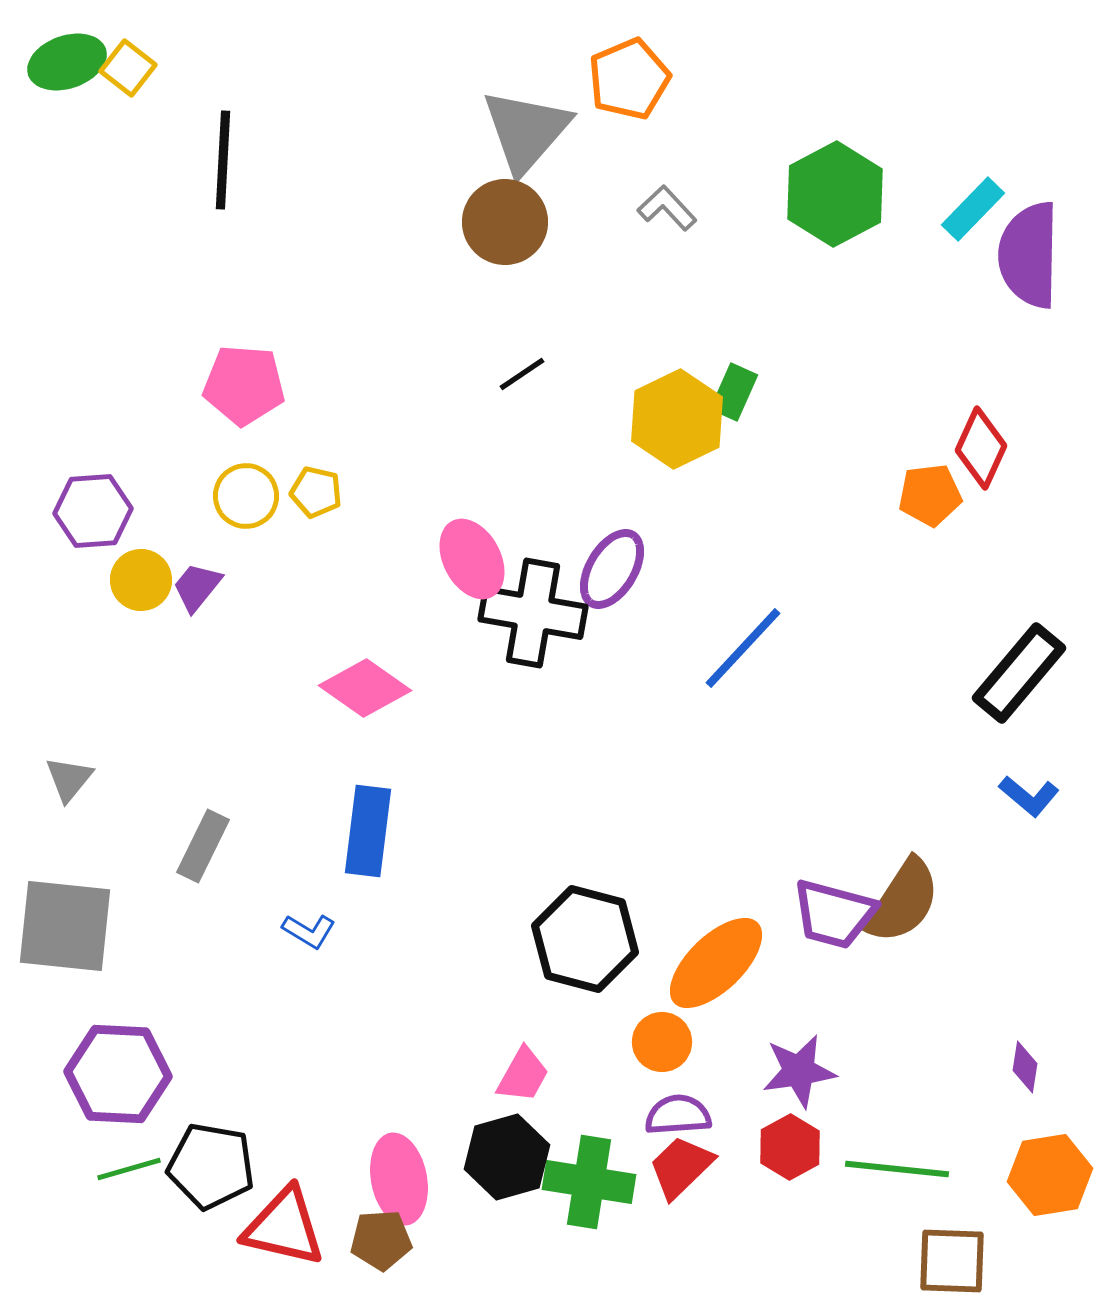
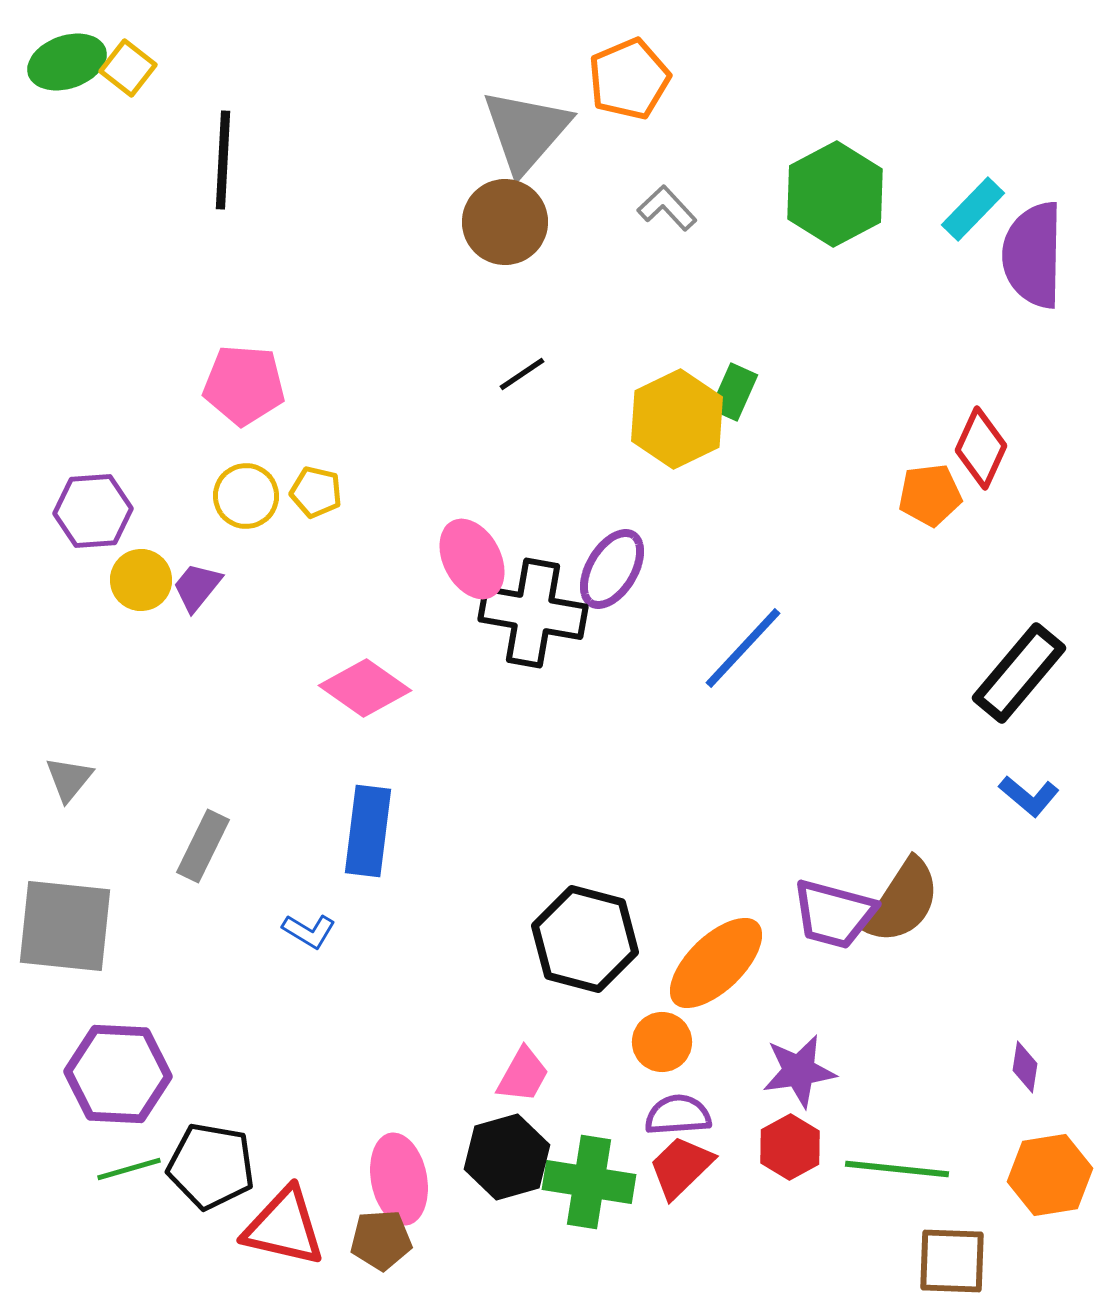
purple semicircle at (1029, 255): moved 4 px right
